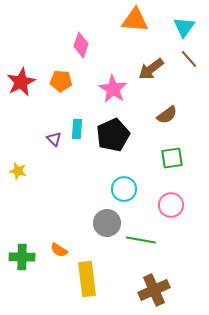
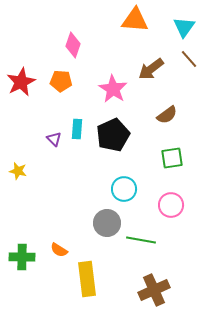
pink diamond: moved 8 px left
